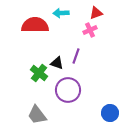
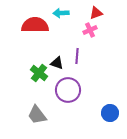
purple line: moved 1 px right; rotated 14 degrees counterclockwise
